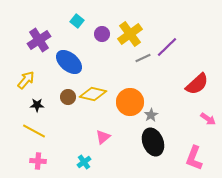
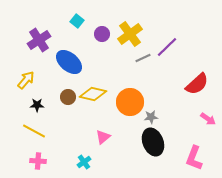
gray star: moved 2 px down; rotated 24 degrees clockwise
